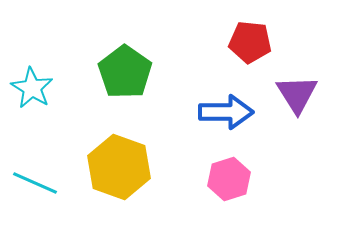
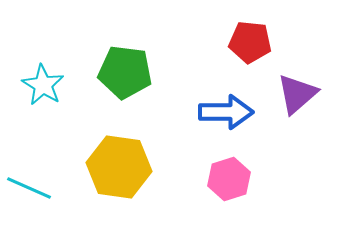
green pentagon: rotated 28 degrees counterclockwise
cyan star: moved 11 px right, 3 px up
purple triangle: rotated 21 degrees clockwise
yellow hexagon: rotated 12 degrees counterclockwise
cyan line: moved 6 px left, 5 px down
